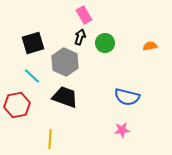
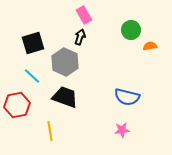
green circle: moved 26 px right, 13 px up
yellow line: moved 8 px up; rotated 12 degrees counterclockwise
